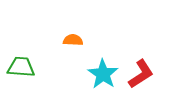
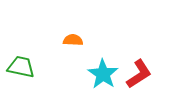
green trapezoid: rotated 8 degrees clockwise
red L-shape: moved 2 px left
